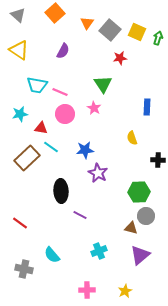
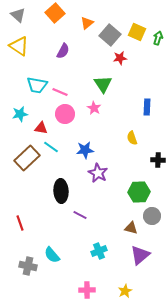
orange triangle: rotated 16 degrees clockwise
gray square: moved 5 px down
yellow triangle: moved 4 px up
gray circle: moved 6 px right
red line: rotated 35 degrees clockwise
gray cross: moved 4 px right, 3 px up
